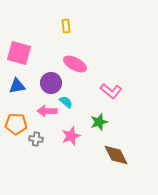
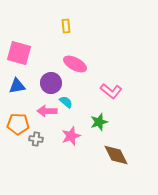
orange pentagon: moved 2 px right
